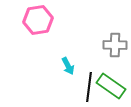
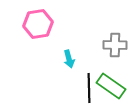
pink hexagon: moved 4 px down
cyan arrow: moved 1 px right, 7 px up; rotated 12 degrees clockwise
black line: moved 1 px down; rotated 8 degrees counterclockwise
